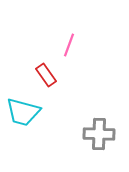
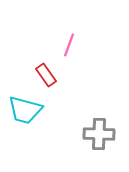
cyan trapezoid: moved 2 px right, 2 px up
